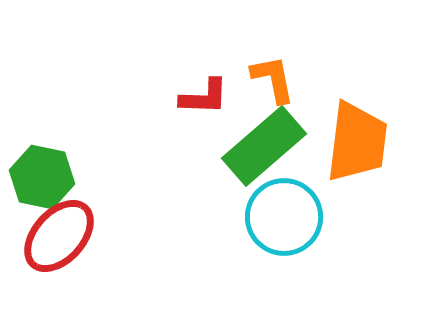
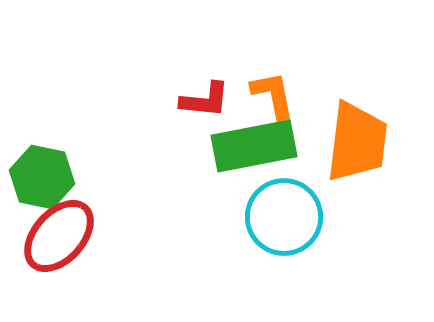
orange L-shape: moved 16 px down
red L-shape: moved 1 px right, 3 px down; rotated 4 degrees clockwise
green rectangle: moved 10 px left; rotated 30 degrees clockwise
